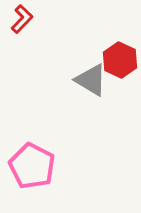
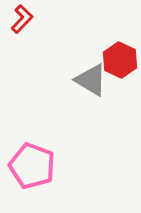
pink pentagon: rotated 6 degrees counterclockwise
